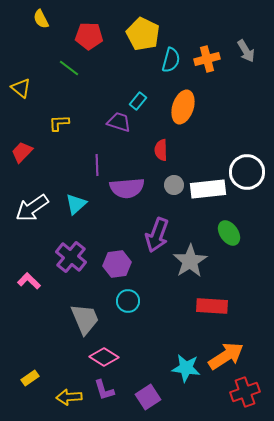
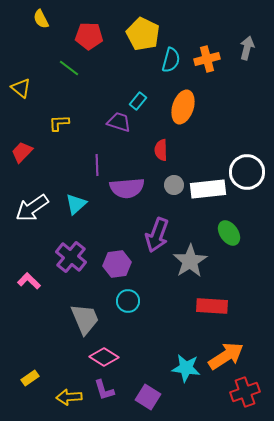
gray arrow: moved 1 px right, 3 px up; rotated 135 degrees counterclockwise
purple square: rotated 25 degrees counterclockwise
